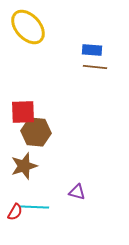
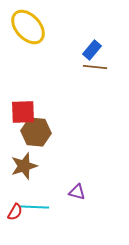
blue rectangle: rotated 54 degrees counterclockwise
